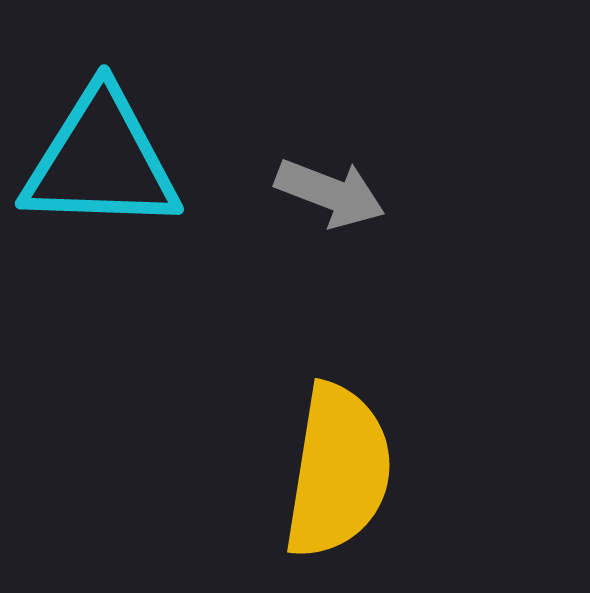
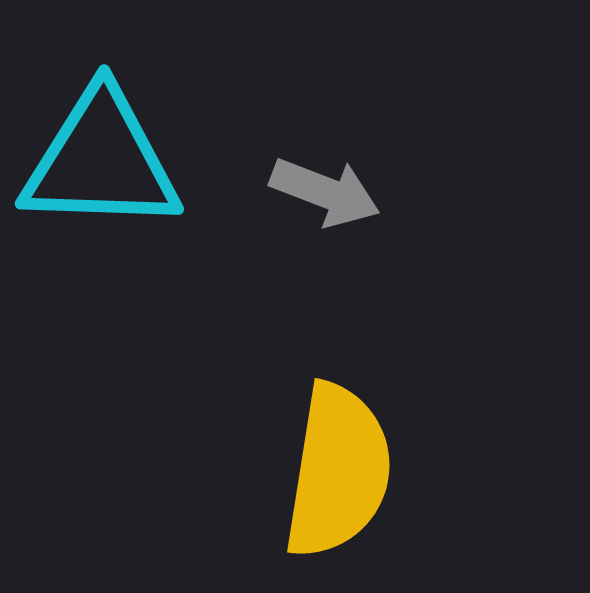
gray arrow: moved 5 px left, 1 px up
